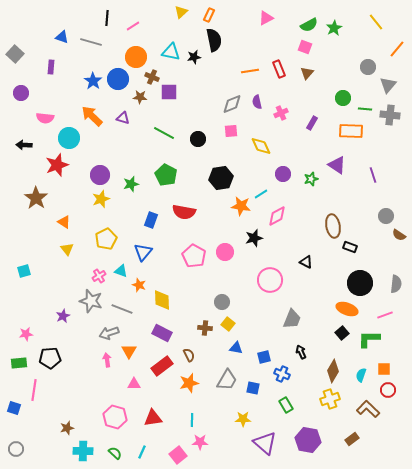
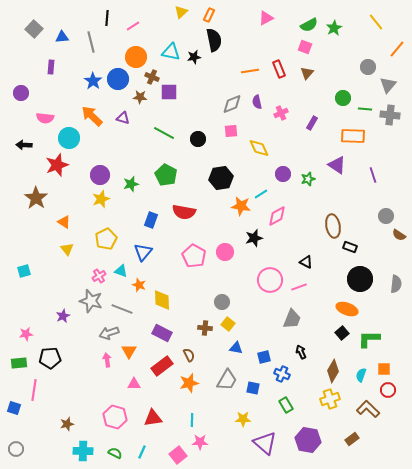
blue triangle at (62, 37): rotated 24 degrees counterclockwise
gray line at (91, 42): rotated 60 degrees clockwise
gray square at (15, 54): moved 19 px right, 25 px up
orange rectangle at (351, 131): moved 2 px right, 5 px down
yellow diamond at (261, 146): moved 2 px left, 2 px down
green star at (311, 179): moved 3 px left
black circle at (360, 283): moved 4 px up
pink line at (385, 315): moved 86 px left, 28 px up
brown star at (67, 428): moved 4 px up
green semicircle at (115, 453): rotated 16 degrees counterclockwise
